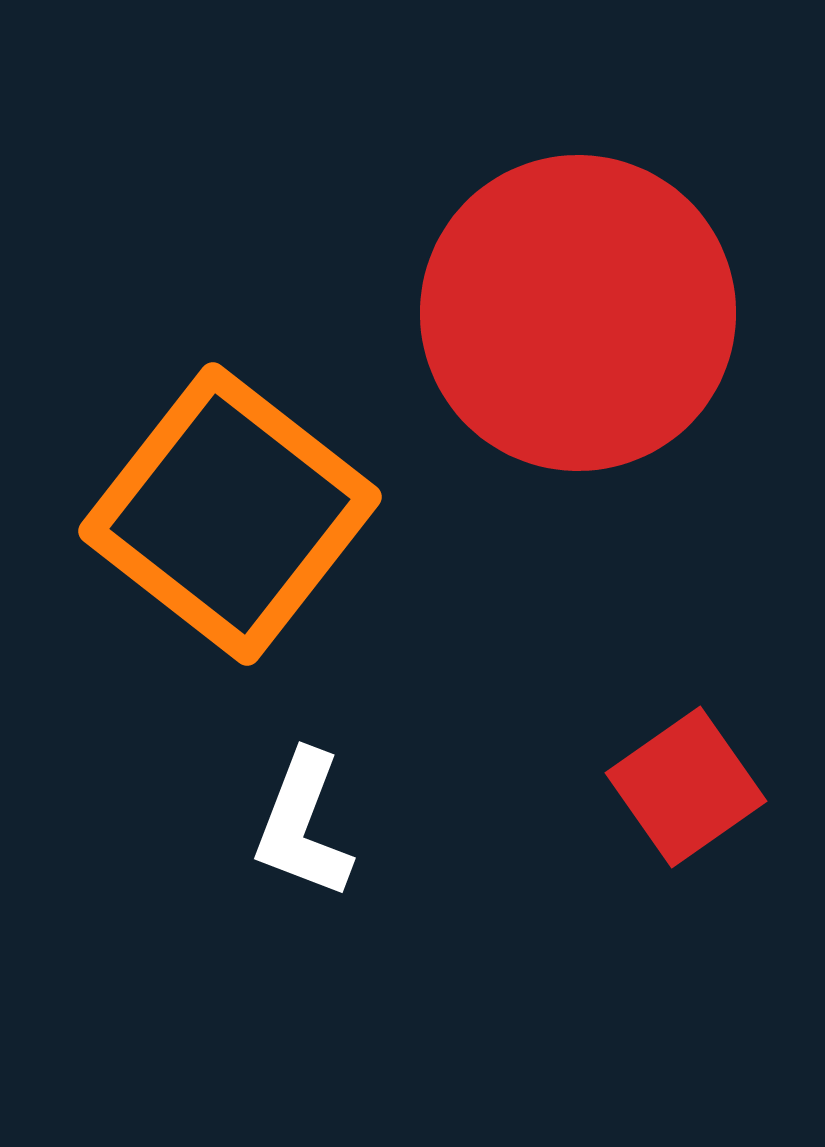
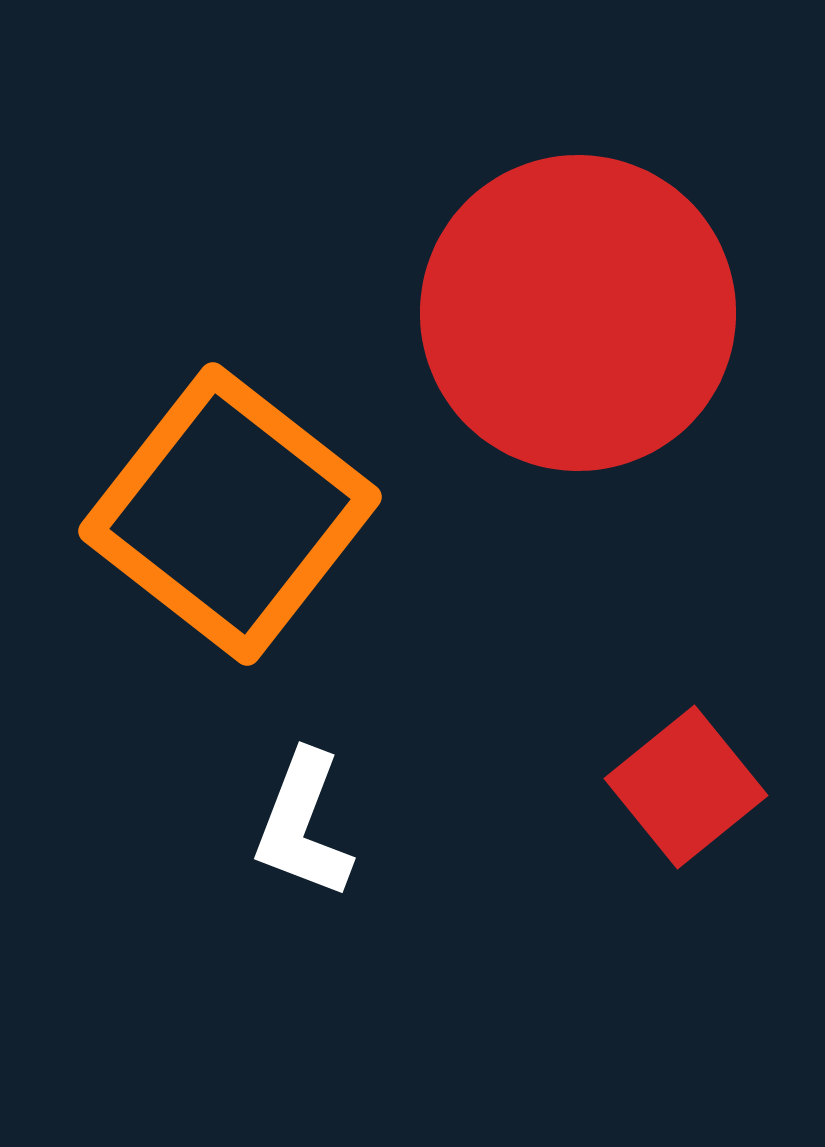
red square: rotated 4 degrees counterclockwise
